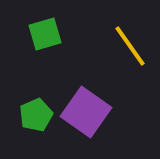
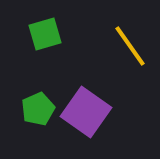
green pentagon: moved 2 px right, 6 px up
